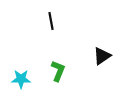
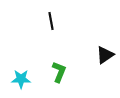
black triangle: moved 3 px right, 1 px up
green L-shape: moved 1 px right, 1 px down
